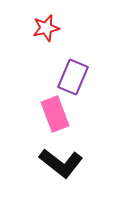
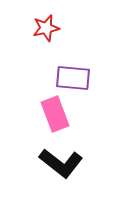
purple rectangle: moved 1 px down; rotated 72 degrees clockwise
